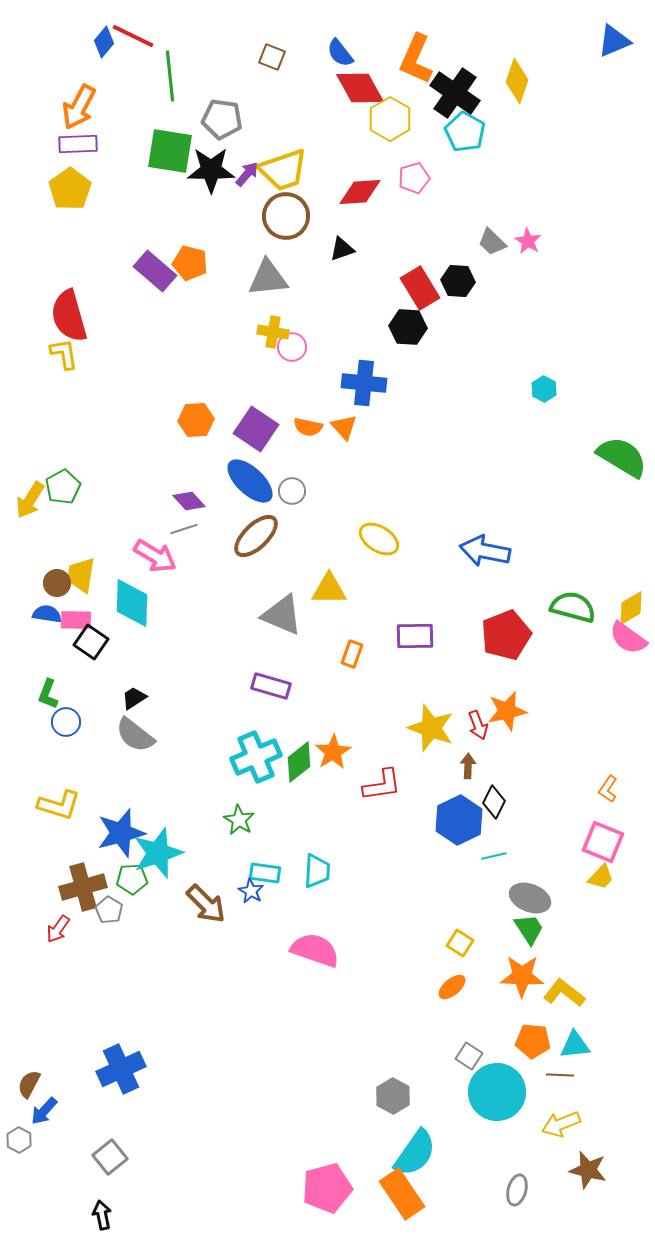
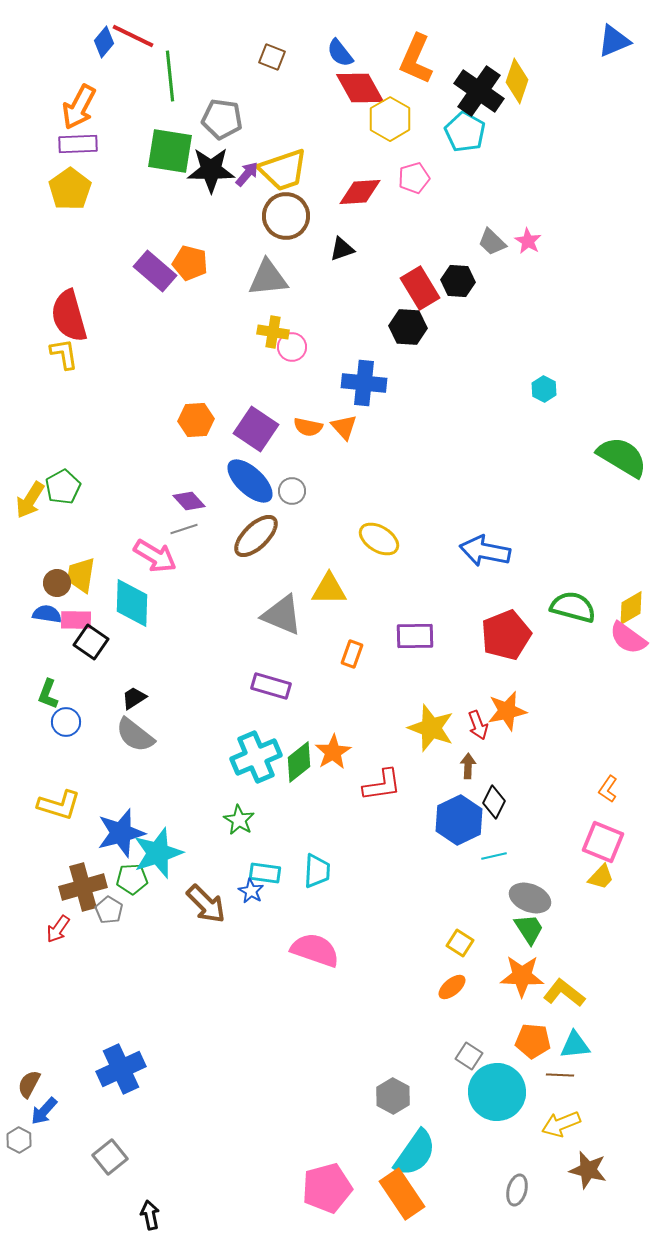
black cross at (455, 93): moved 24 px right, 2 px up
black arrow at (102, 1215): moved 48 px right
